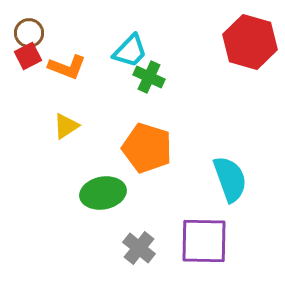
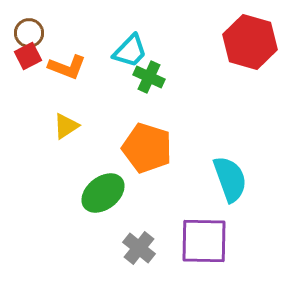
green ellipse: rotated 27 degrees counterclockwise
